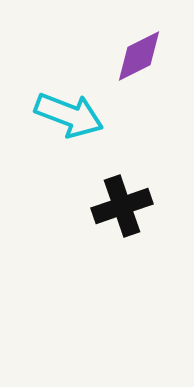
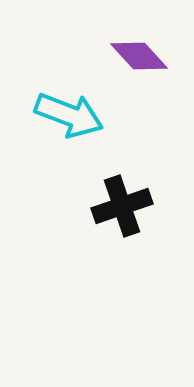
purple diamond: rotated 74 degrees clockwise
